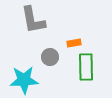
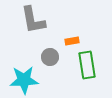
orange rectangle: moved 2 px left, 2 px up
green rectangle: moved 1 px right, 2 px up; rotated 8 degrees counterclockwise
